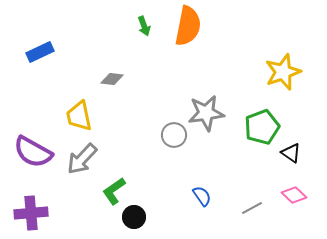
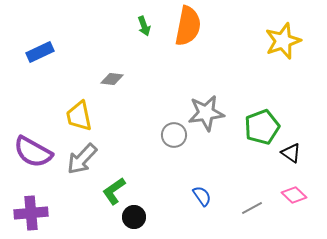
yellow star: moved 31 px up
